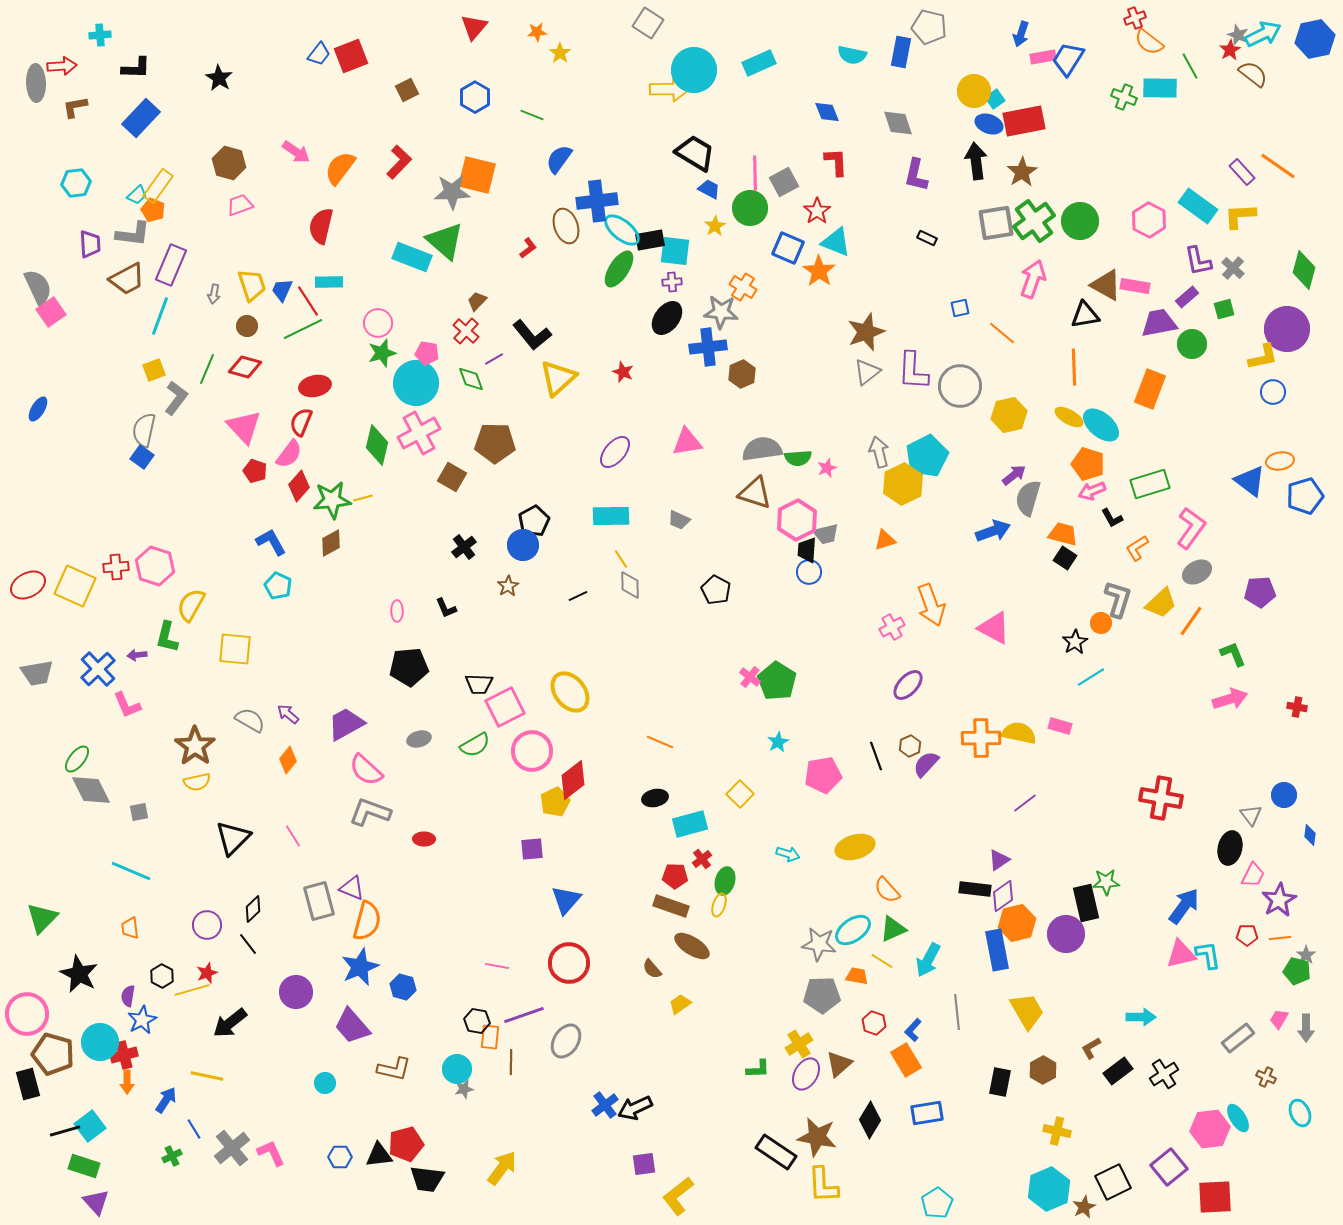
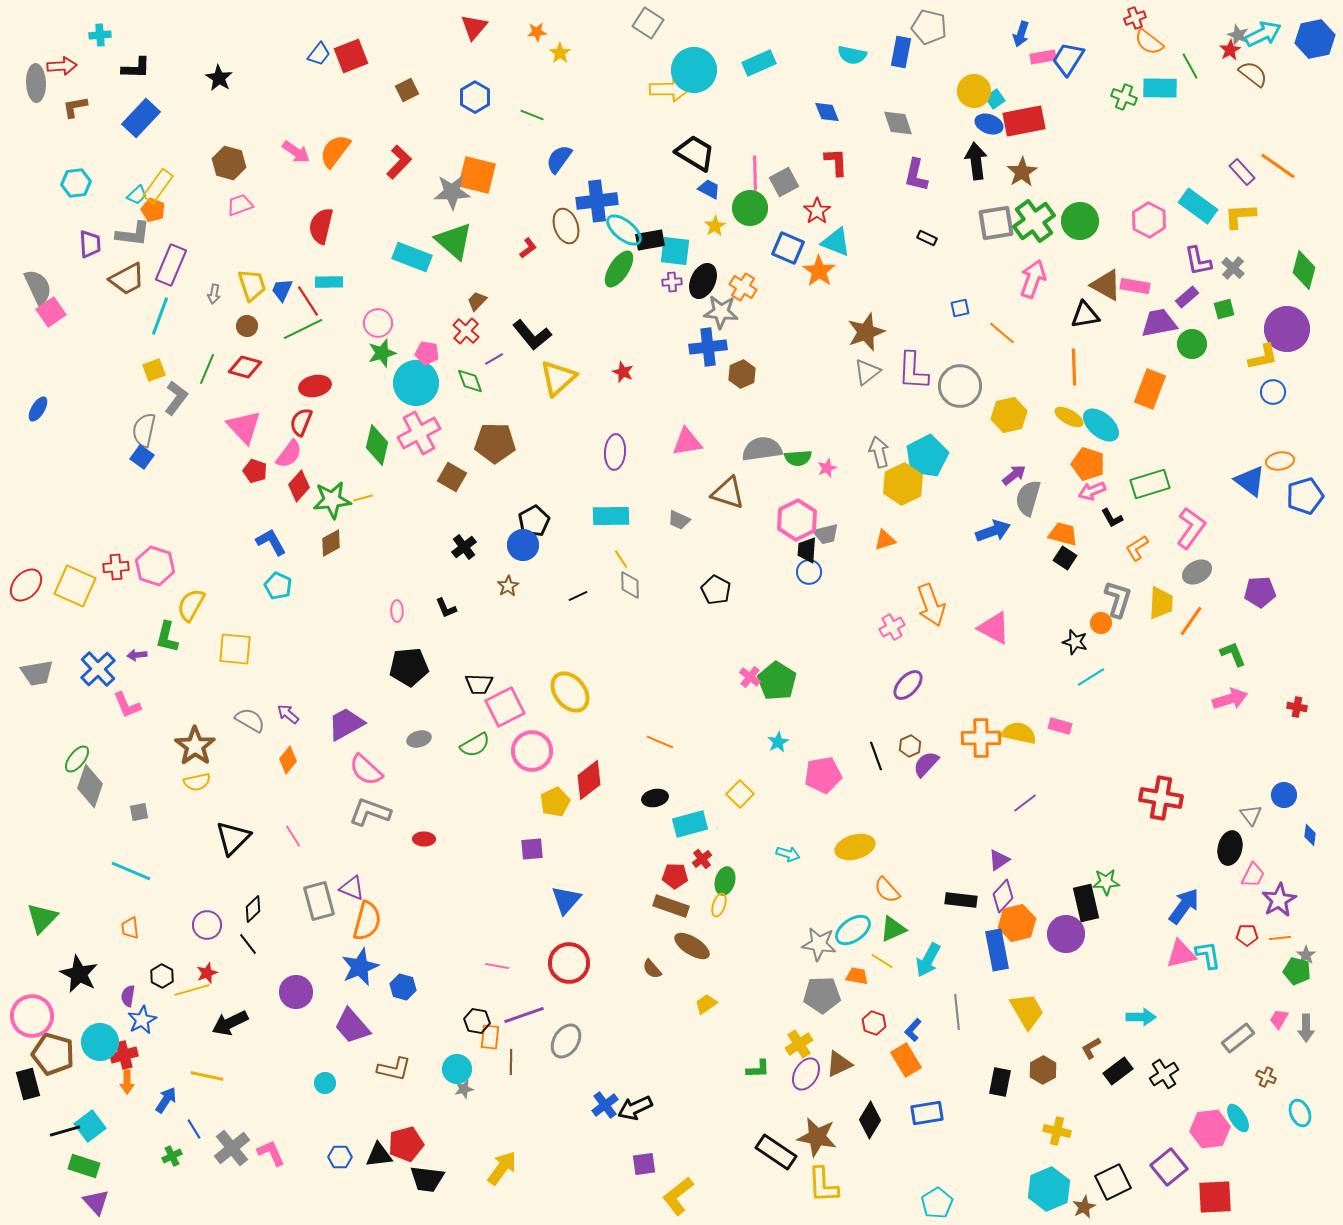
orange semicircle at (340, 168): moved 5 px left, 17 px up
cyan ellipse at (622, 230): moved 2 px right
green triangle at (445, 241): moved 9 px right
black ellipse at (667, 318): moved 36 px right, 37 px up; rotated 12 degrees counterclockwise
green diamond at (471, 379): moved 1 px left, 2 px down
purple ellipse at (615, 452): rotated 36 degrees counterclockwise
brown triangle at (755, 493): moved 27 px left
red ellipse at (28, 585): moved 2 px left; rotated 20 degrees counterclockwise
yellow trapezoid at (1161, 603): rotated 44 degrees counterclockwise
black star at (1075, 642): rotated 25 degrees counterclockwise
red diamond at (573, 780): moved 16 px right
gray diamond at (91, 790): moved 1 px left, 4 px up; rotated 45 degrees clockwise
black rectangle at (975, 889): moved 14 px left, 11 px down
purple diamond at (1003, 896): rotated 12 degrees counterclockwise
yellow trapezoid at (680, 1004): moved 26 px right
pink circle at (27, 1014): moved 5 px right, 2 px down
black arrow at (230, 1023): rotated 12 degrees clockwise
brown triangle at (839, 1064): rotated 16 degrees clockwise
